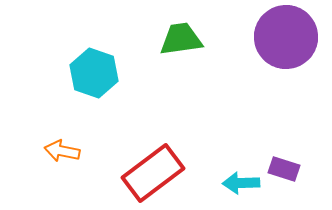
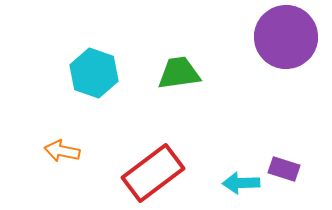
green trapezoid: moved 2 px left, 34 px down
